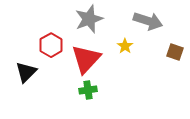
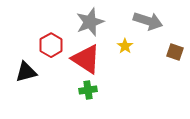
gray star: moved 1 px right, 3 px down
red triangle: rotated 40 degrees counterclockwise
black triangle: rotated 30 degrees clockwise
